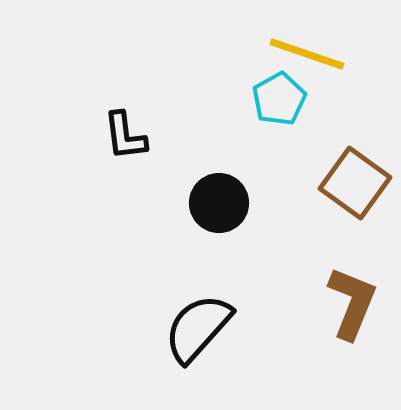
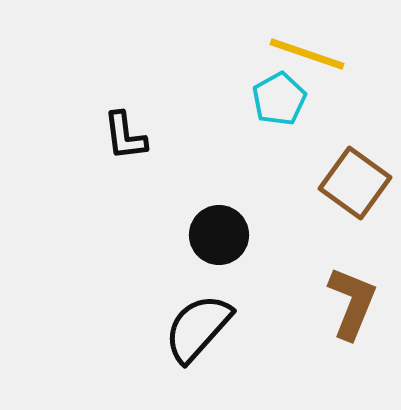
black circle: moved 32 px down
